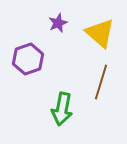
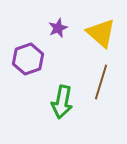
purple star: moved 5 px down
yellow triangle: moved 1 px right
green arrow: moved 7 px up
